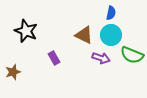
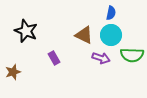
green semicircle: rotated 20 degrees counterclockwise
